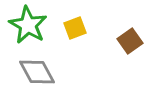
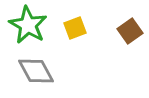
brown square: moved 10 px up
gray diamond: moved 1 px left, 1 px up
